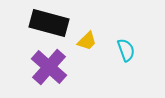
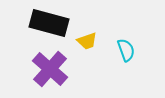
yellow trapezoid: rotated 25 degrees clockwise
purple cross: moved 1 px right, 2 px down
